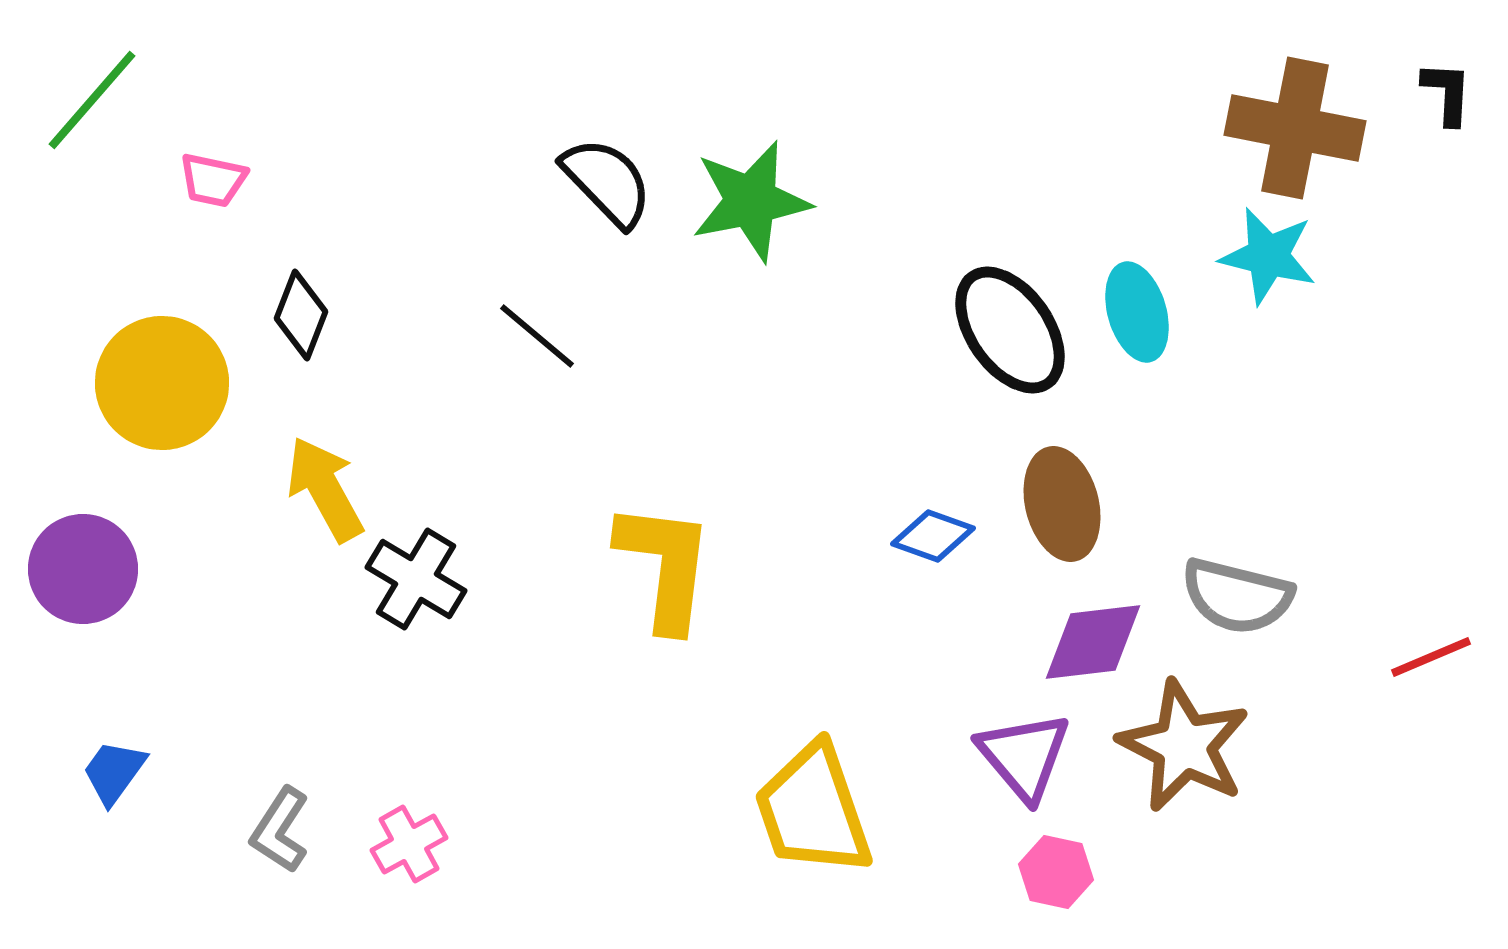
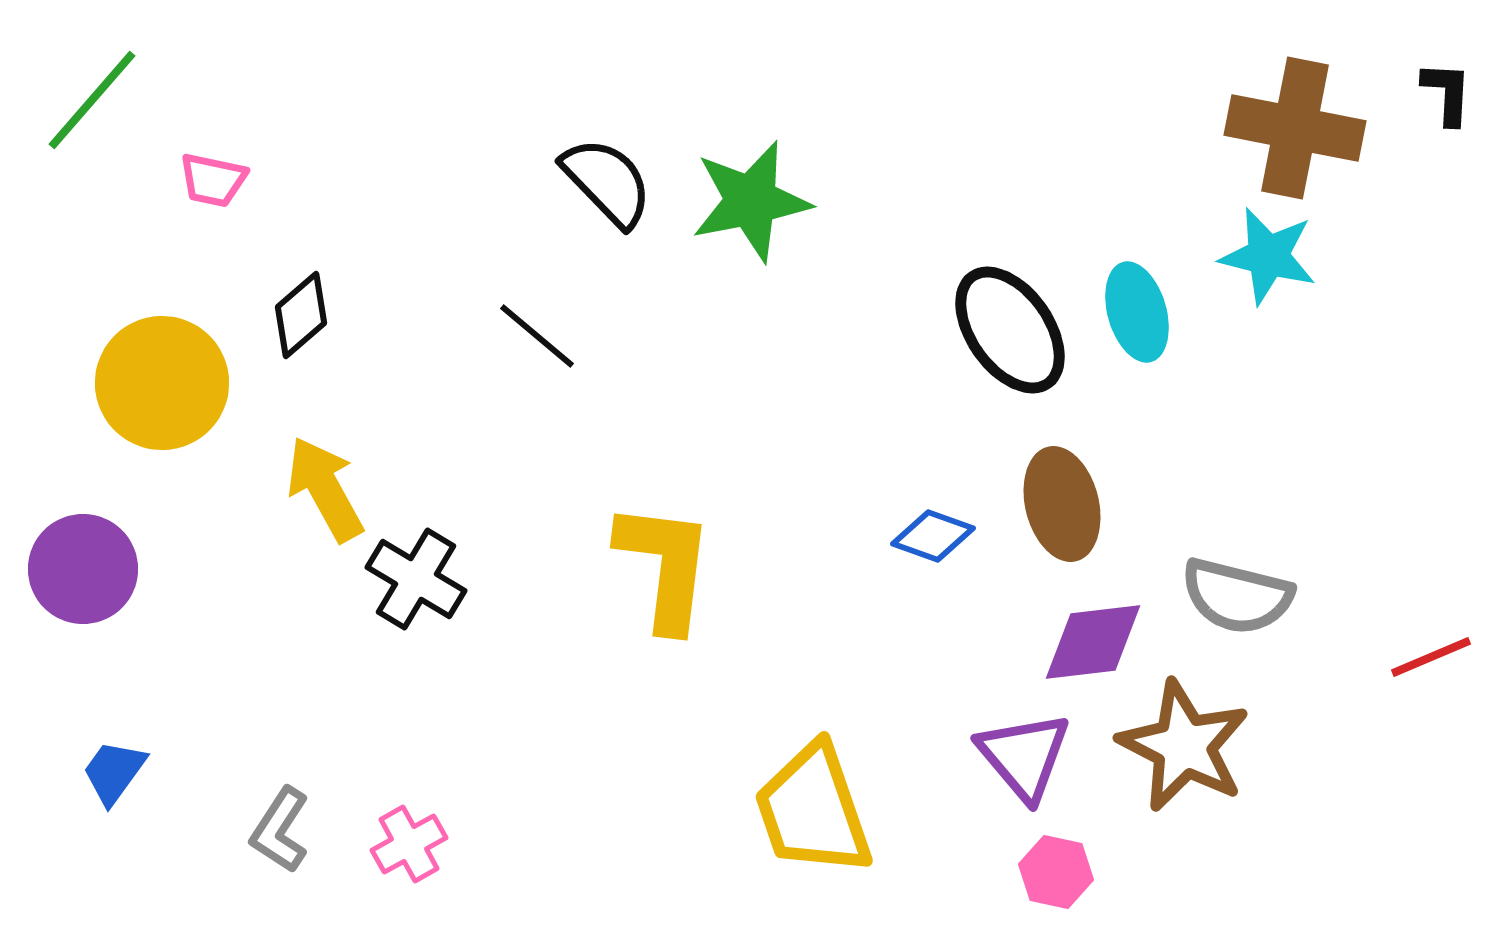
black diamond: rotated 28 degrees clockwise
